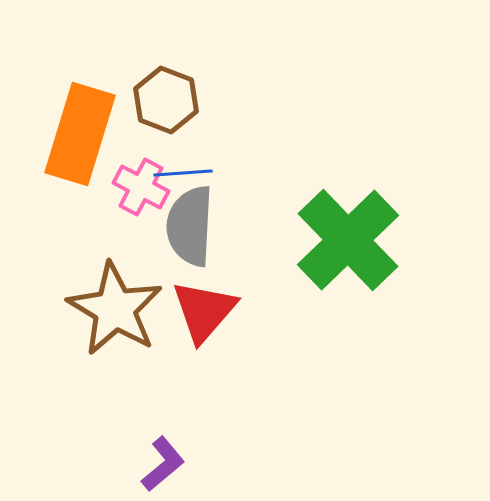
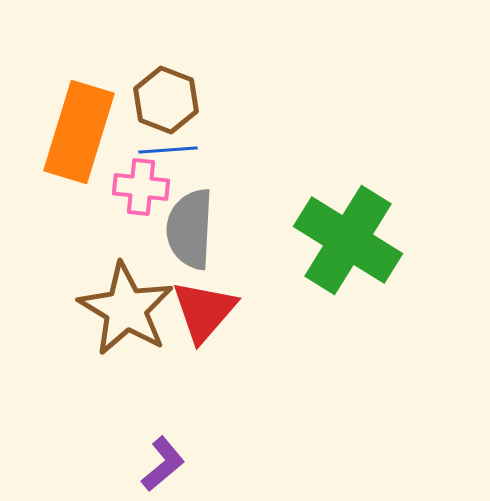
orange rectangle: moved 1 px left, 2 px up
blue line: moved 15 px left, 23 px up
pink cross: rotated 22 degrees counterclockwise
gray semicircle: moved 3 px down
green cross: rotated 14 degrees counterclockwise
brown star: moved 11 px right
